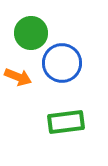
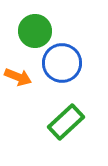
green circle: moved 4 px right, 2 px up
green rectangle: rotated 36 degrees counterclockwise
